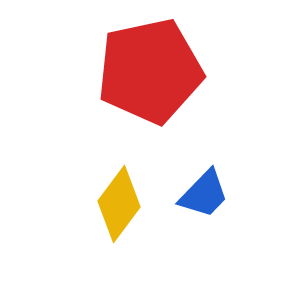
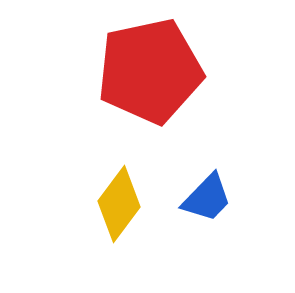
blue trapezoid: moved 3 px right, 4 px down
